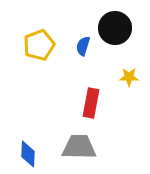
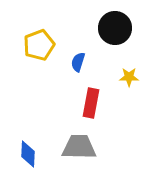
blue semicircle: moved 5 px left, 16 px down
